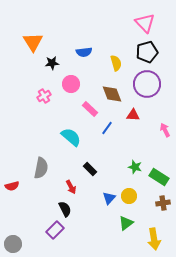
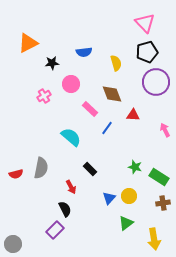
orange triangle: moved 5 px left, 1 px down; rotated 35 degrees clockwise
purple circle: moved 9 px right, 2 px up
red semicircle: moved 4 px right, 12 px up
